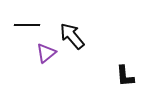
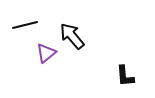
black line: moved 2 px left; rotated 15 degrees counterclockwise
